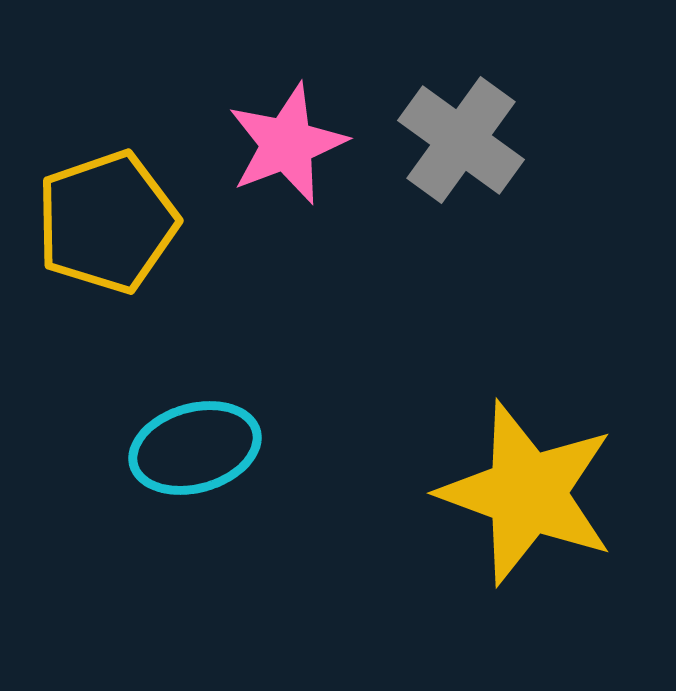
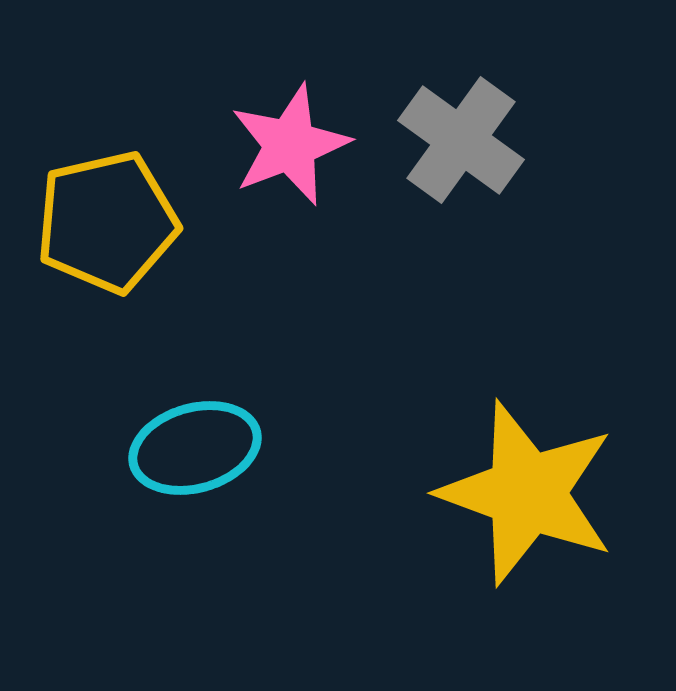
pink star: moved 3 px right, 1 px down
yellow pentagon: rotated 6 degrees clockwise
